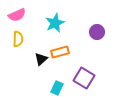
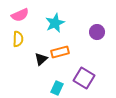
pink semicircle: moved 3 px right
